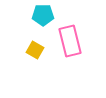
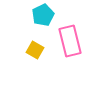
cyan pentagon: rotated 25 degrees counterclockwise
